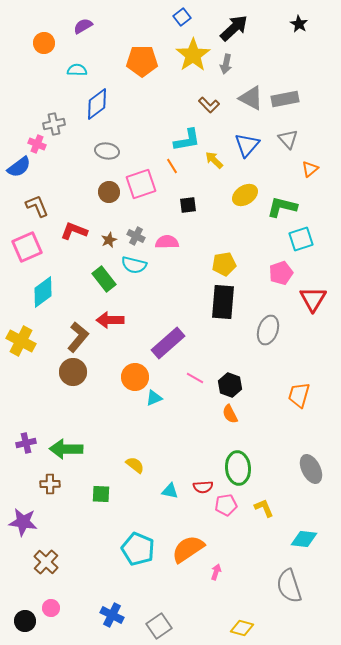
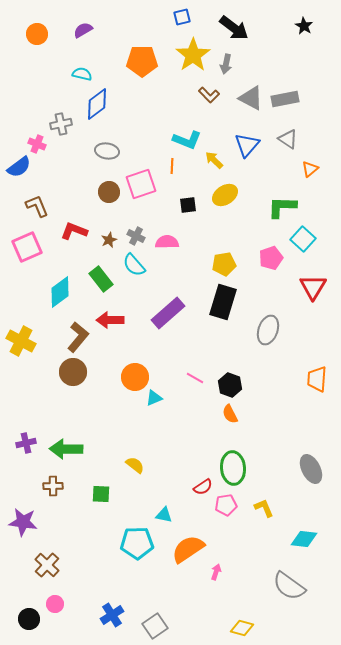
blue square at (182, 17): rotated 24 degrees clockwise
black star at (299, 24): moved 5 px right, 2 px down
purple semicircle at (83, 26): moved 4 px down
black arrow at (234, 28): rotated 80 degrees clockwise
orange circle at (44, 43): moved 7 px left, 9 px up
cyan semicircle at (77, 70): moved 5 px right, 4 px down; rotated 12 degrees clockwise
brown L-shape at (209, 105): moved 10 px up
gray cross at (54, 124): moved 7 px right
gray triangle at (288, 139): rotated 15 degrees counterclockwise
cyan L-shape at (187, 140): rotated 32 degrees clockwise
orange line at (172, 166): rotated 35 degrees clockwise
yellow ellipse at (245, 195): moved 20 px left
green L-shape at (282, 207): rotated 12 degrees counterclockwise
cyan square at (301, 239): moved 2 px right; rotated 30 degrees counterclockwise
cyan semicircle at (134, 265): rotated 35 degrees clockwise
pink pentagon at (281, 273): moved 10 px left, 15 px up
green rectangle at (104, 279): moved 3 px left
cyan diamond at (43, 292): moved 17 px right
red triangle at (313, 299): moved 12 px up
black rectangle at (223, 302): rotated 12 degrees clockwise
purple rectangle at (168, 343): moved 30 px up
orange trapezoid at (299, 395): moved 18 px right, 16 px up; rotated 12 degrees counterclockwise
green ellipse at (238, 468): moved 5 px left
brown cross at (50, 484): moved 3 px right, 2 px down
red semicircle at (203, 487): rotated 30 degrees counterclockwise
cyan triangle at (170, 491): moved 6 px left, 24 px down
cyan pentagon at (138, 549): moved 1 px left, 6 px up; rotated 24 degrees counterclockwise
brown cross at (46, 562): moved 1 px right, 3 px down
gray semicircle at (289, 586): rotated 36 degrees counterclockwise
pink circle at (51, 608): moved 4 px right, 4 px up
blue cross at (112, 615): rotated 30 degrees clockwise
black circle at (25, 621): moved 4 px right, 2 px up
gray square at (159, 626): moved 4 px left
